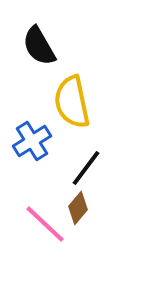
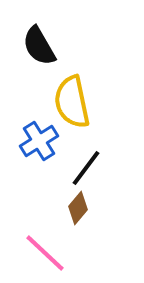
blue cross: moved 7 px right
pink line: moved 29 px down
